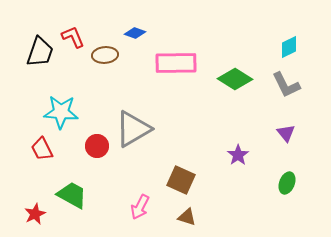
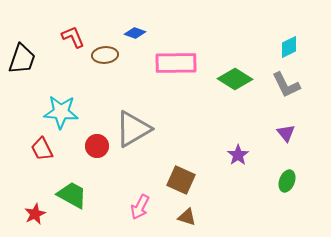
black trapezoid: moved 18 px left, 7 px down
green ellipse: moved 2 px up
